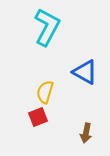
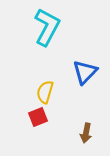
blue triangle: rotated 44 degrees clockwise
